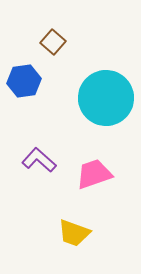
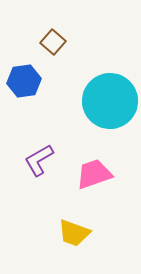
cyan circle: moved 4 px right, 3 px down
purple L-shape: rotated 72 degrees counterclockwise
